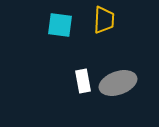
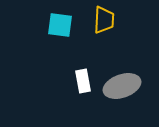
gray ellipse: moved 4 px right, 3 px down
